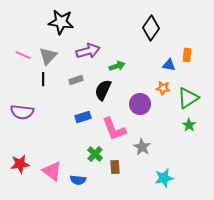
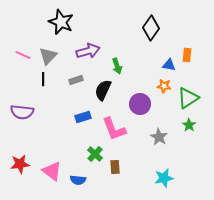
black star: rotated 15 degrees clockwise
green arrow: rotated 91 degrees clockwise
orange star: moved 1 px right, 2 px up
gray star: moved 17 px right, 10 px up
